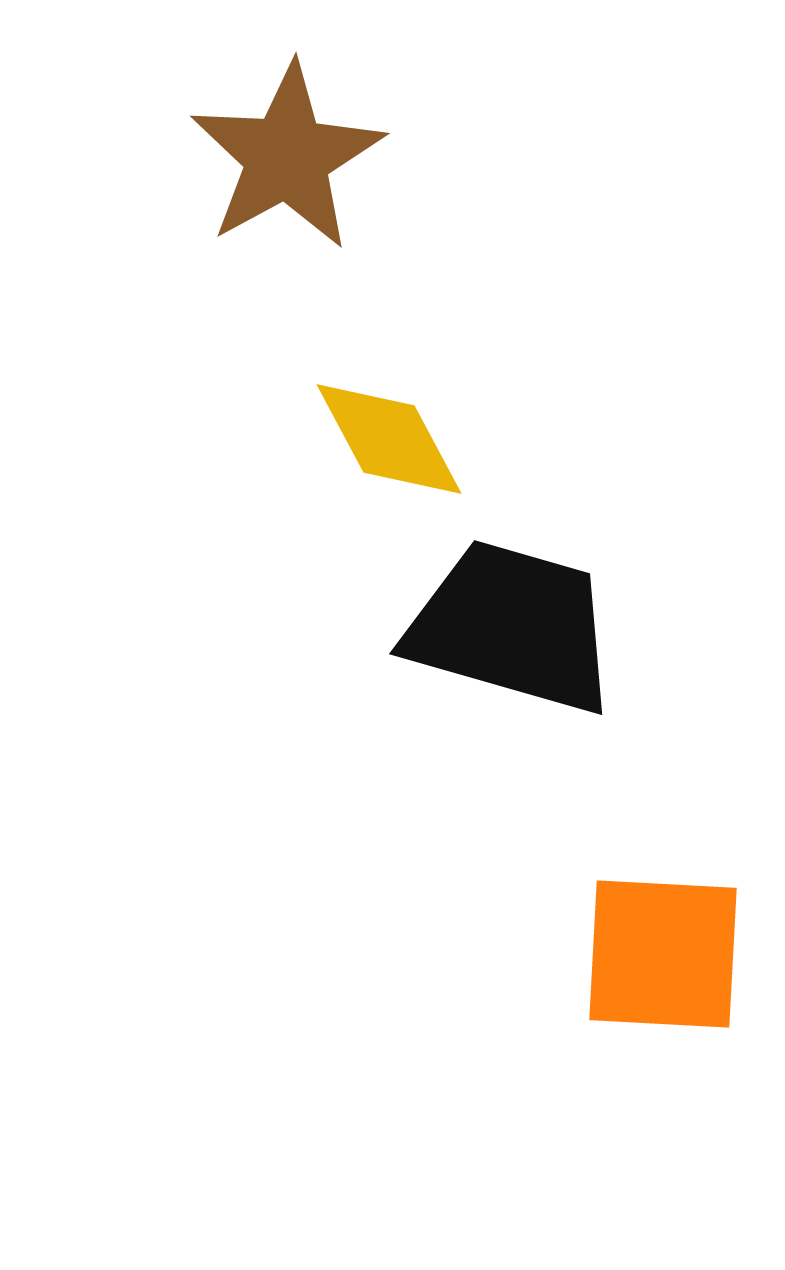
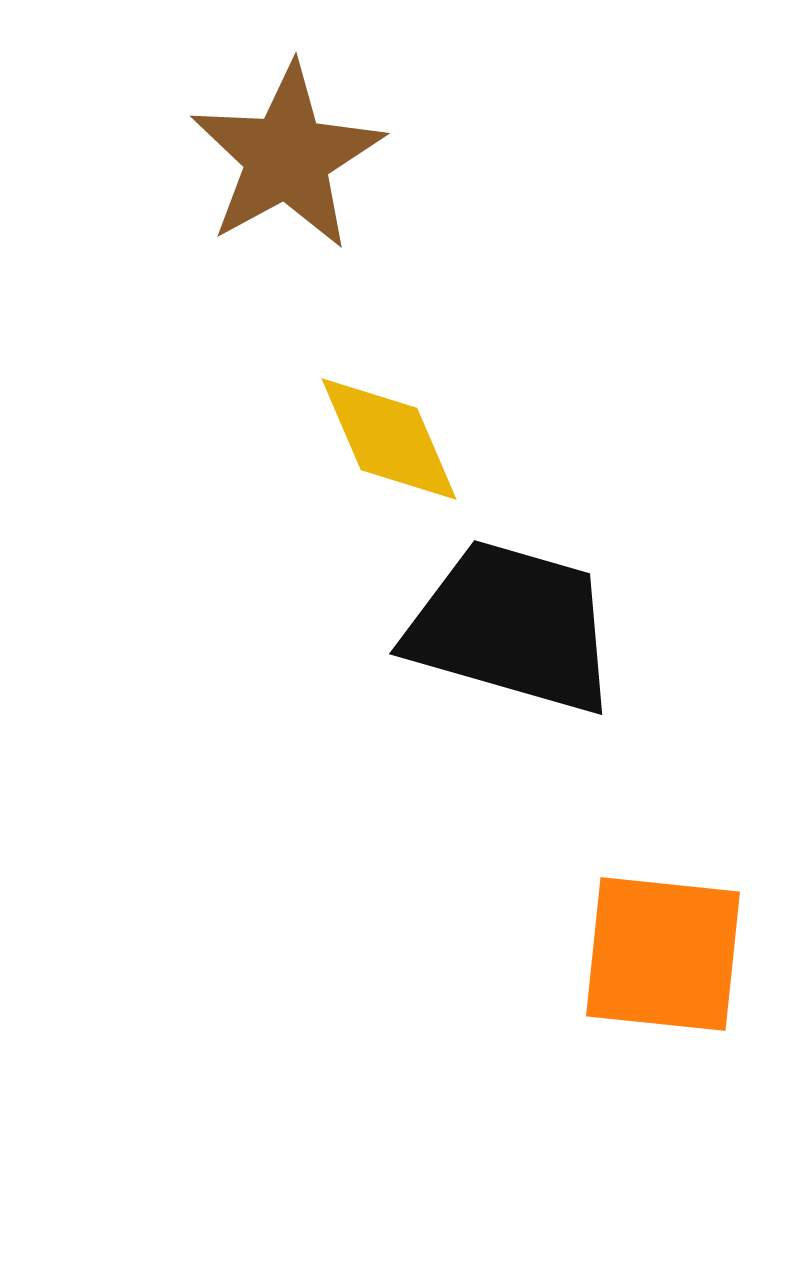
yellow diamond: rotated 5 degrees clockwise
orange square: rotated 3 degrees clockwise
